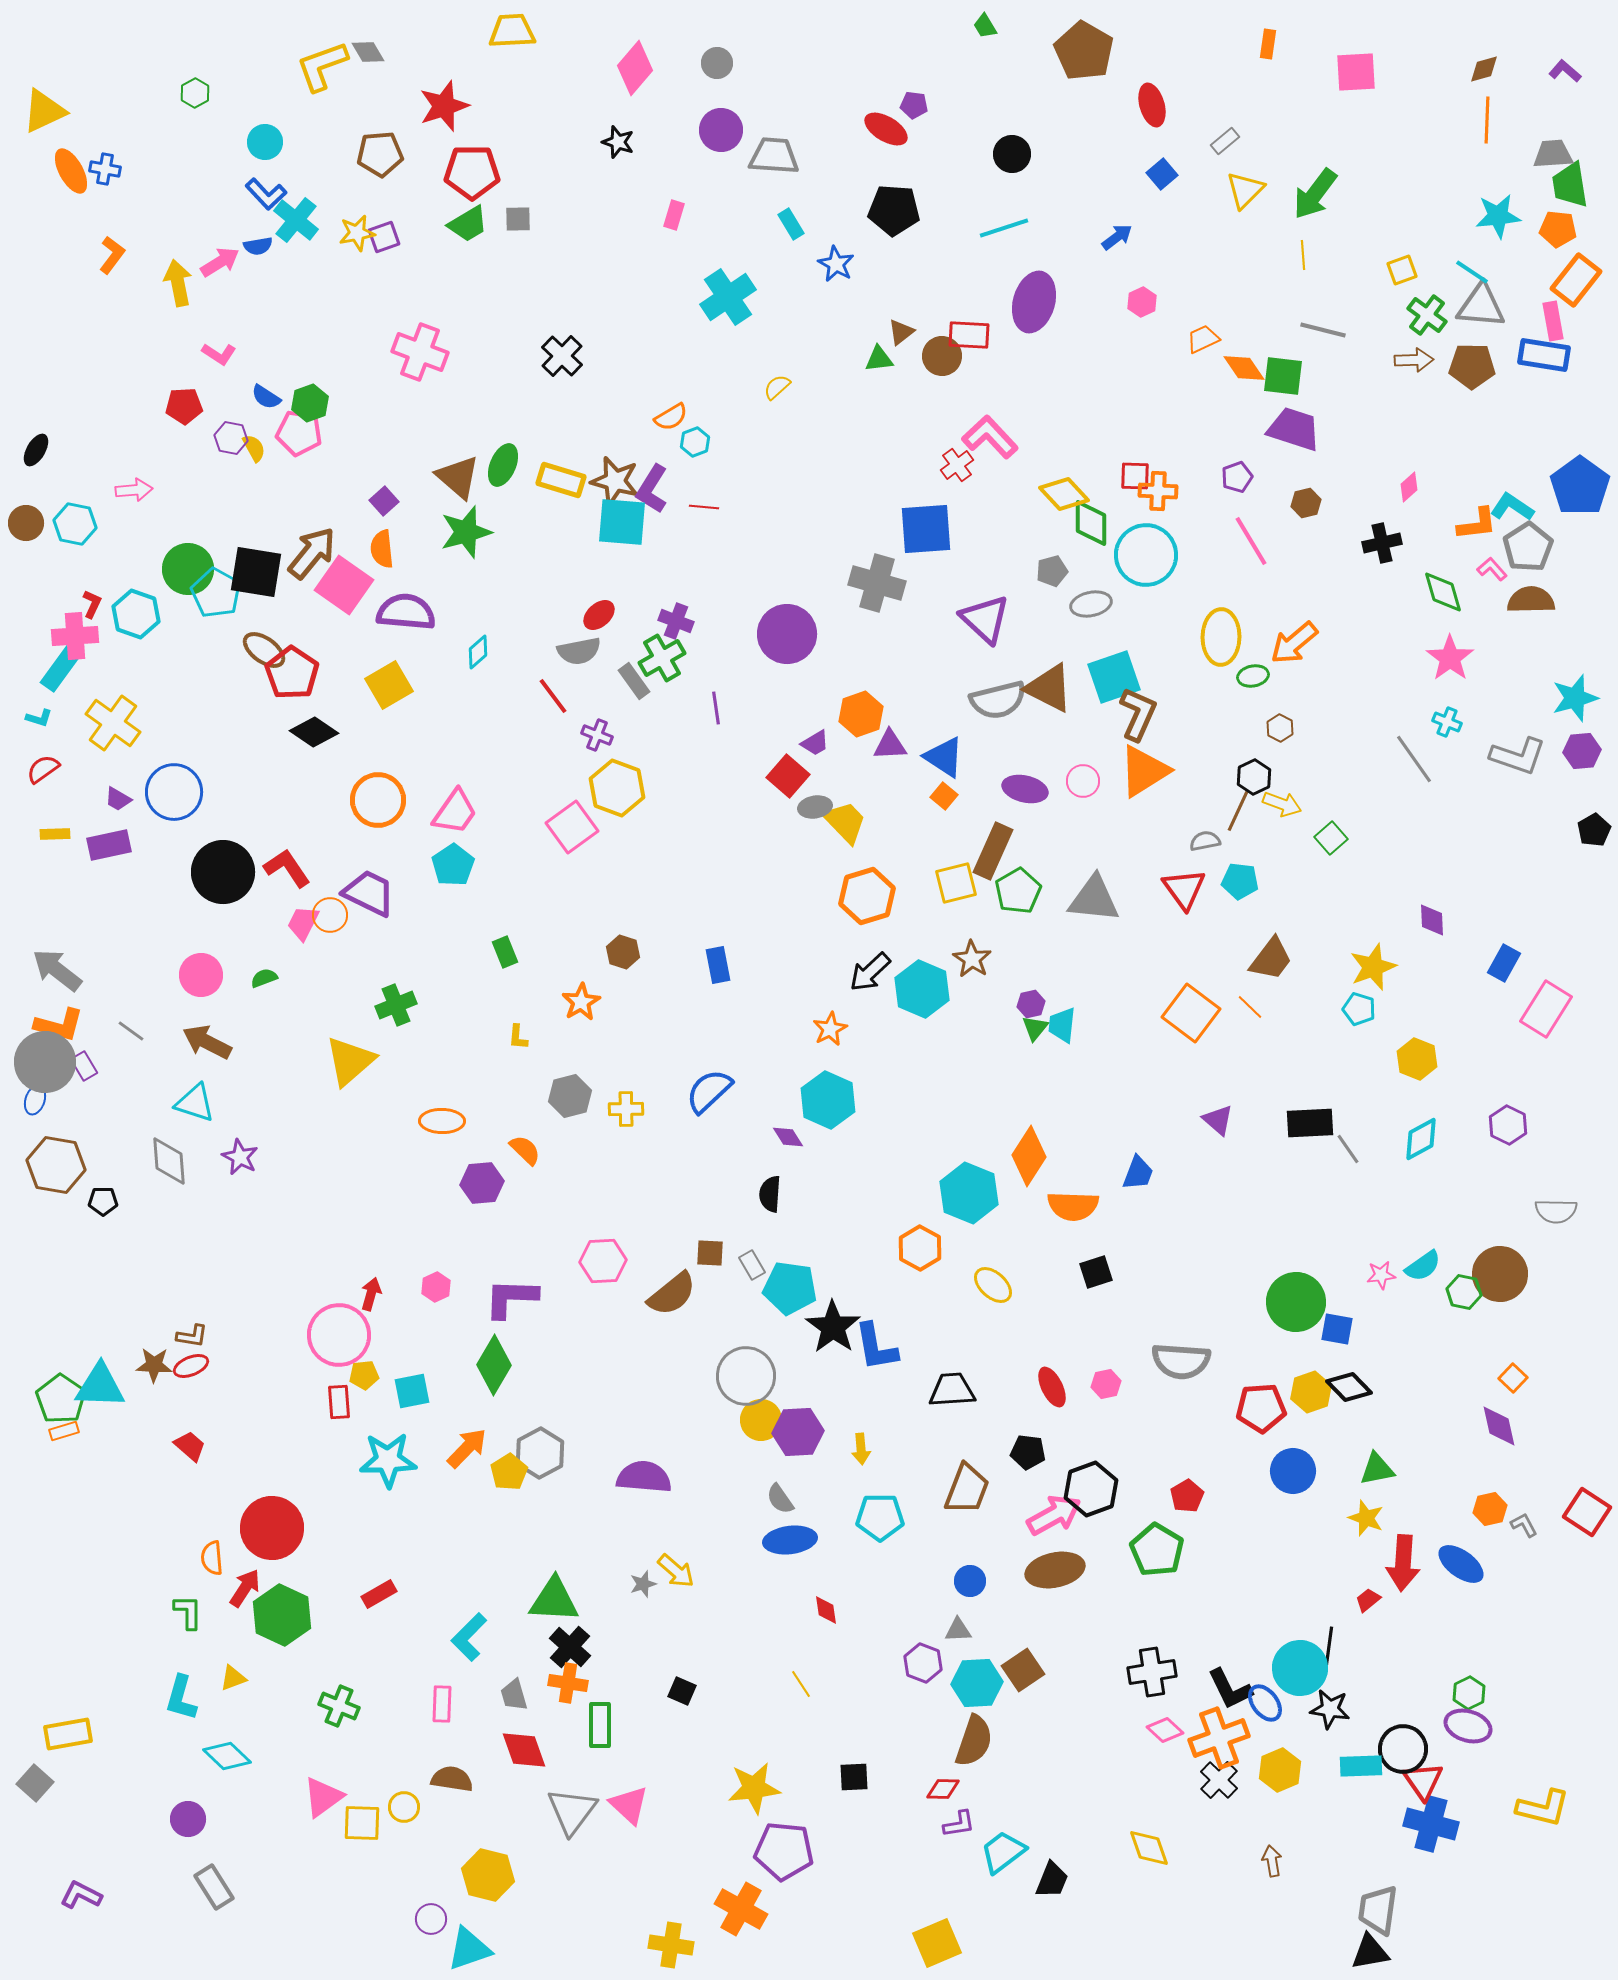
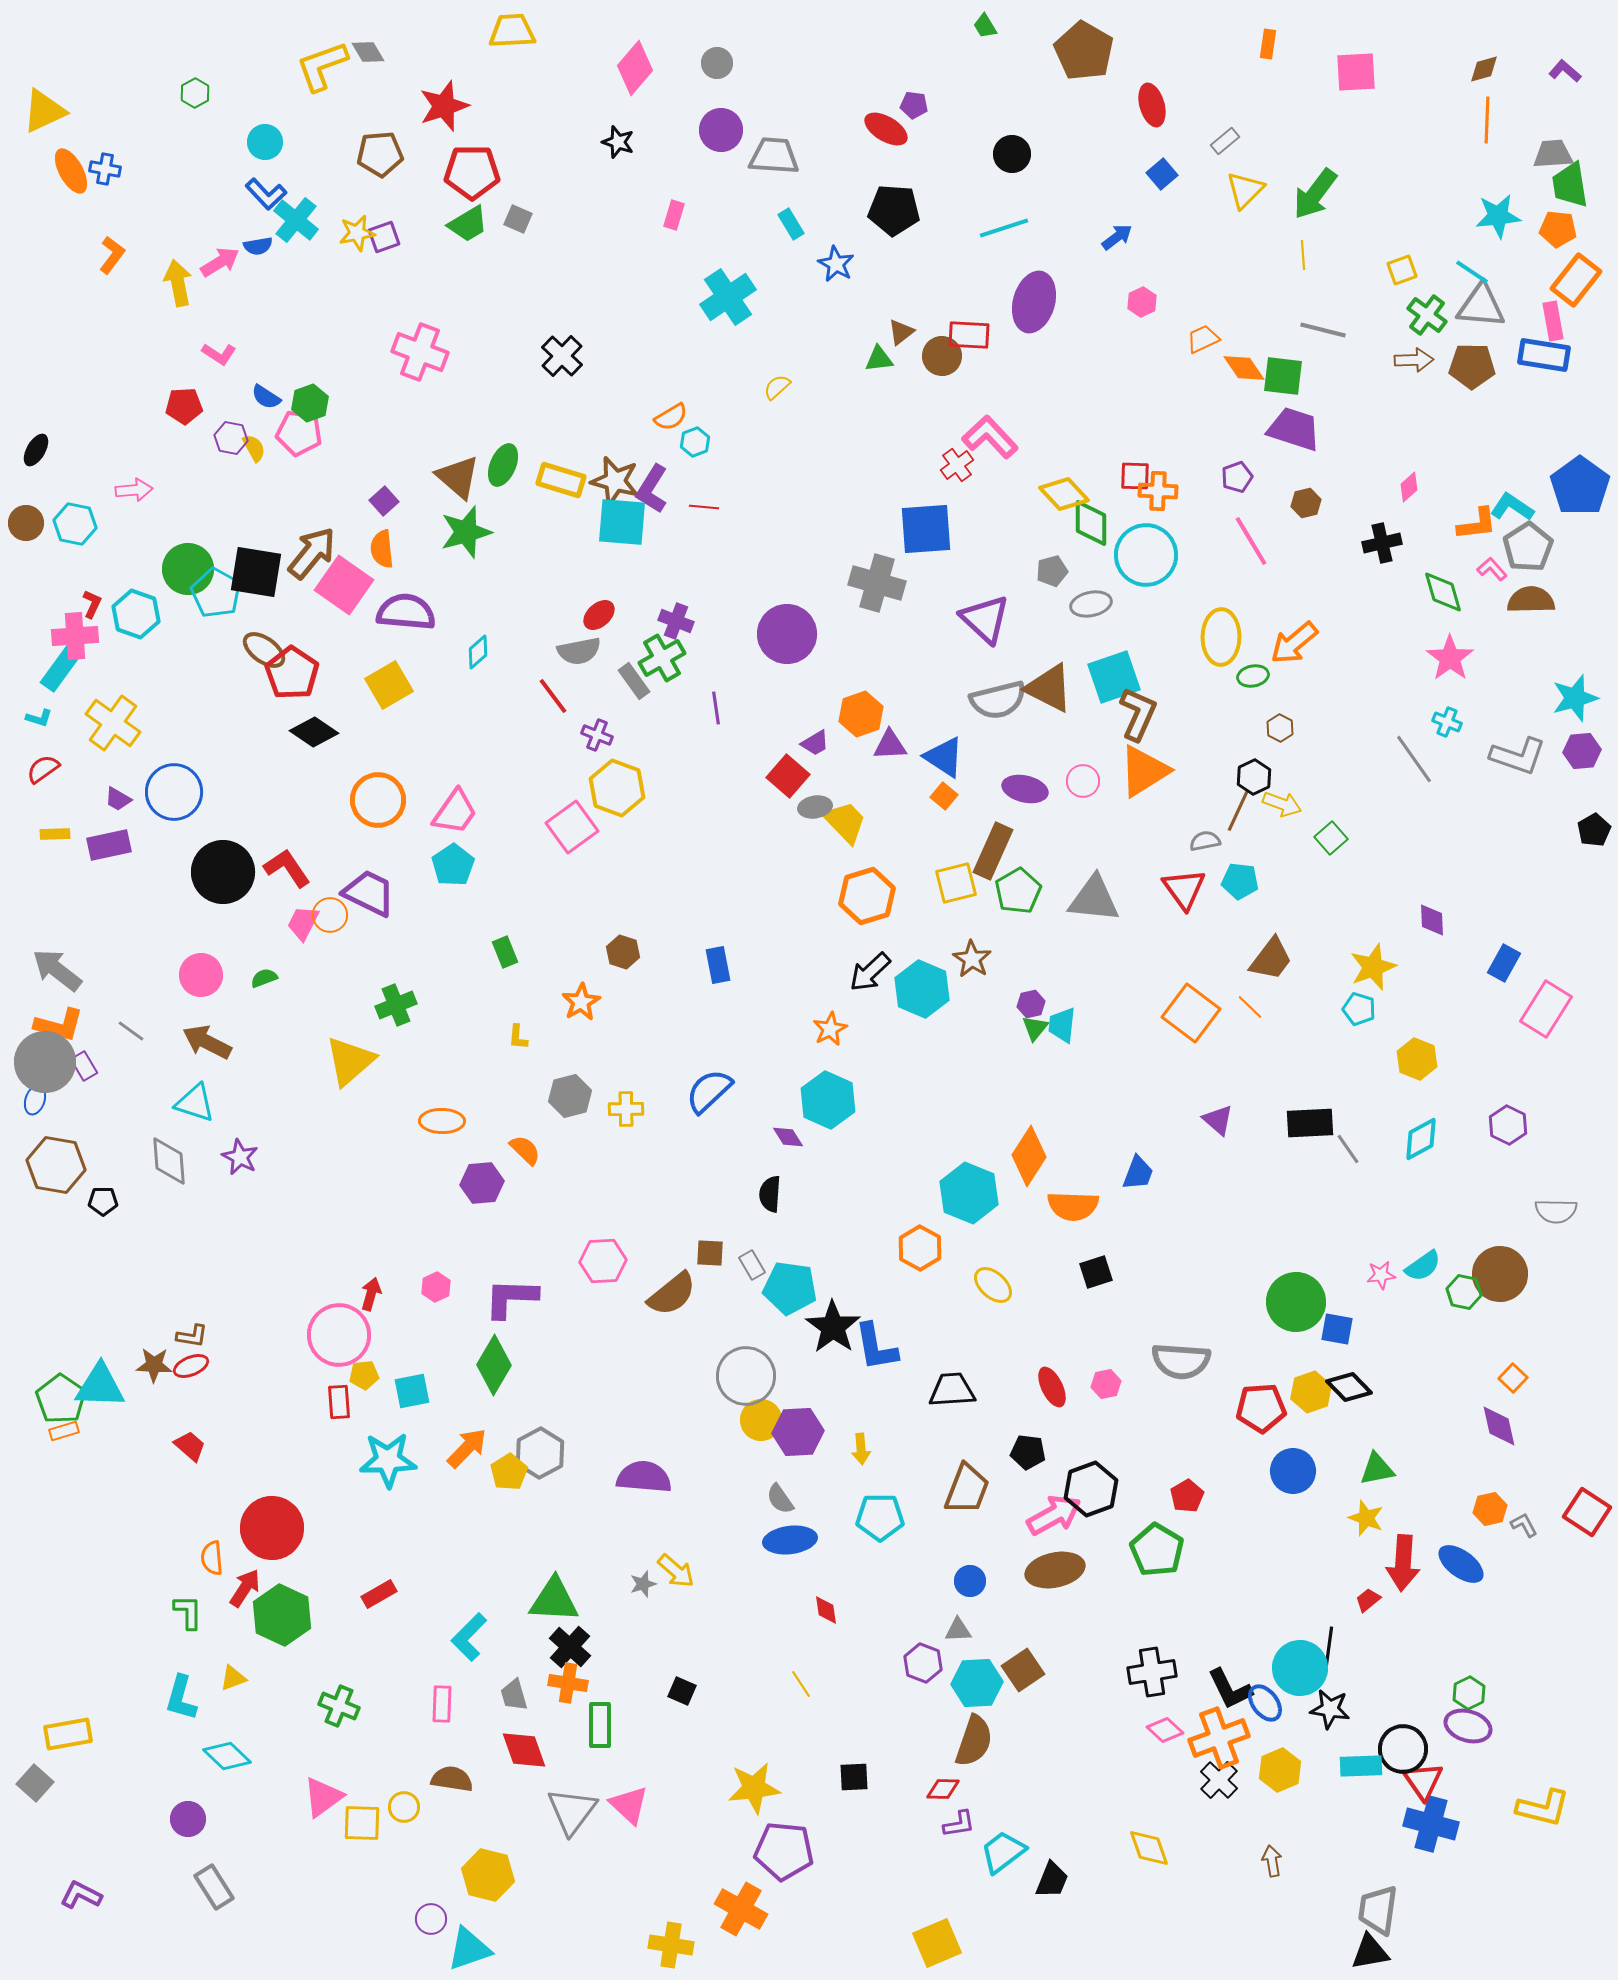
gray square at (518, 219): rotated 24 degrees clockwise
